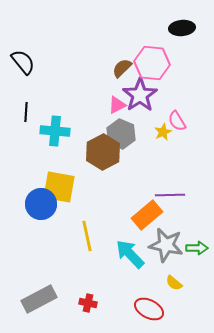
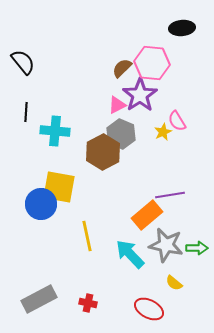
purple line: rotated 8 degrees counterclockwise
